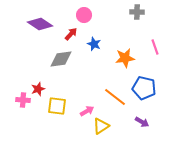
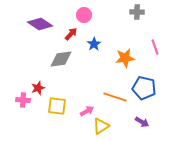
blue star: rotated 16 degrees clockwise
red star: moved 1 px up
orange line: rotated 20 degrees counterclockwise
